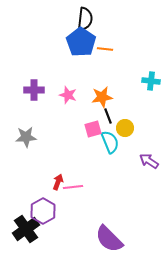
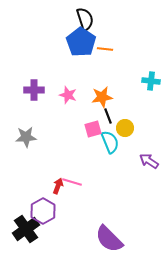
black semicircle: rotated 25 degrees counterclockwise
red arrow: moved 4 px down
pink line: moved 1 px left, 5 px up; rotated 24 degrees clockwise
